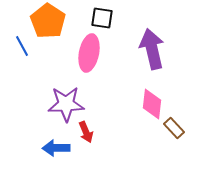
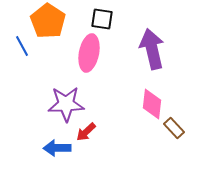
black square: moved 1 px down
red arrow: rotated 70 degrees clockwise
blue arrow: moved 1 px right
